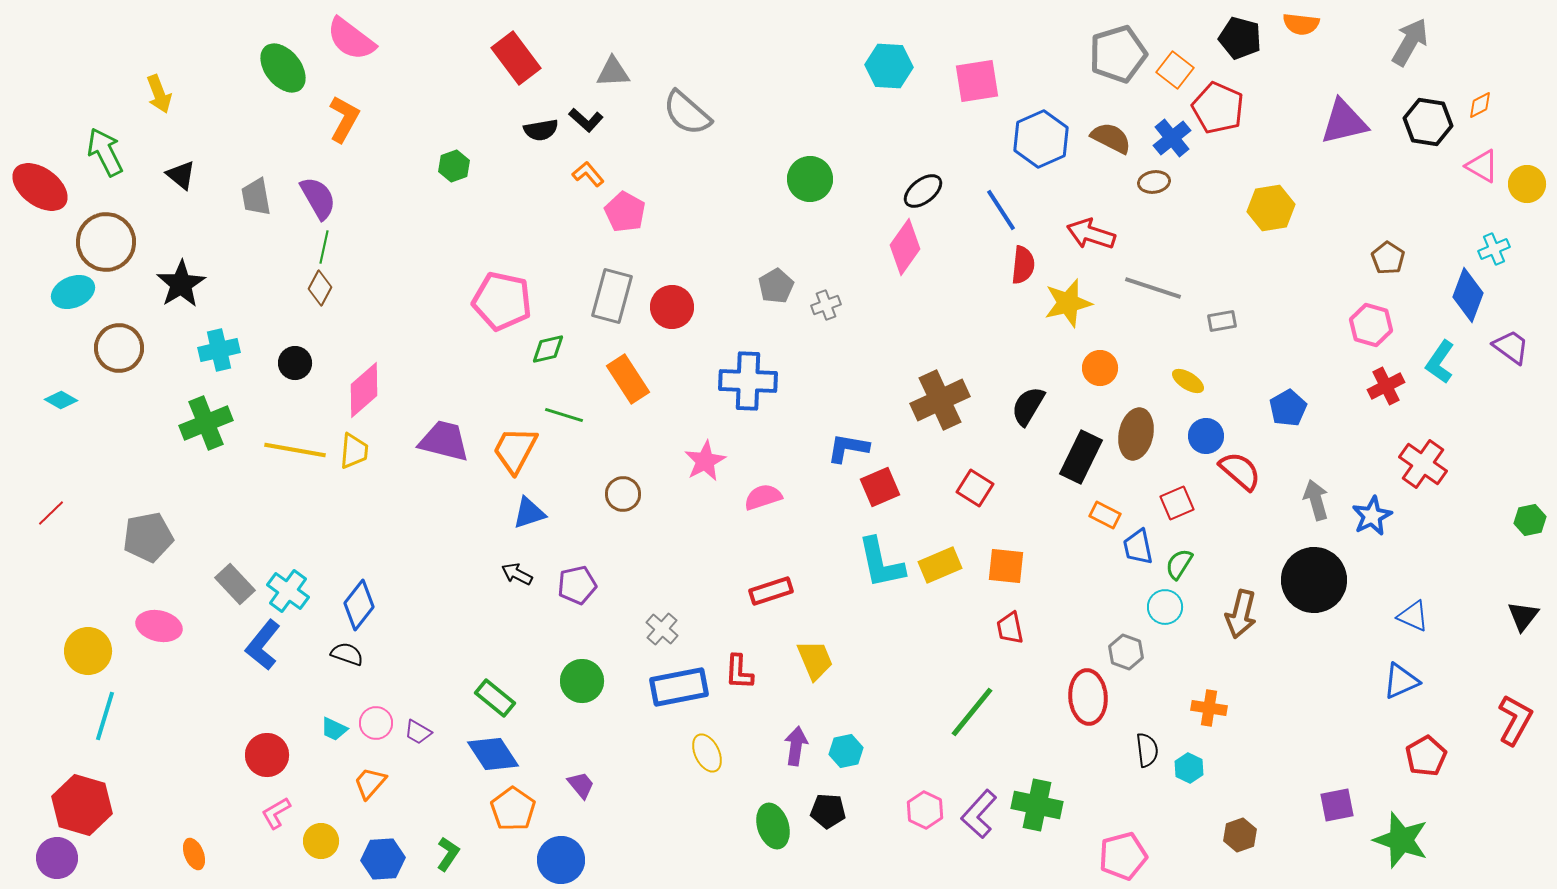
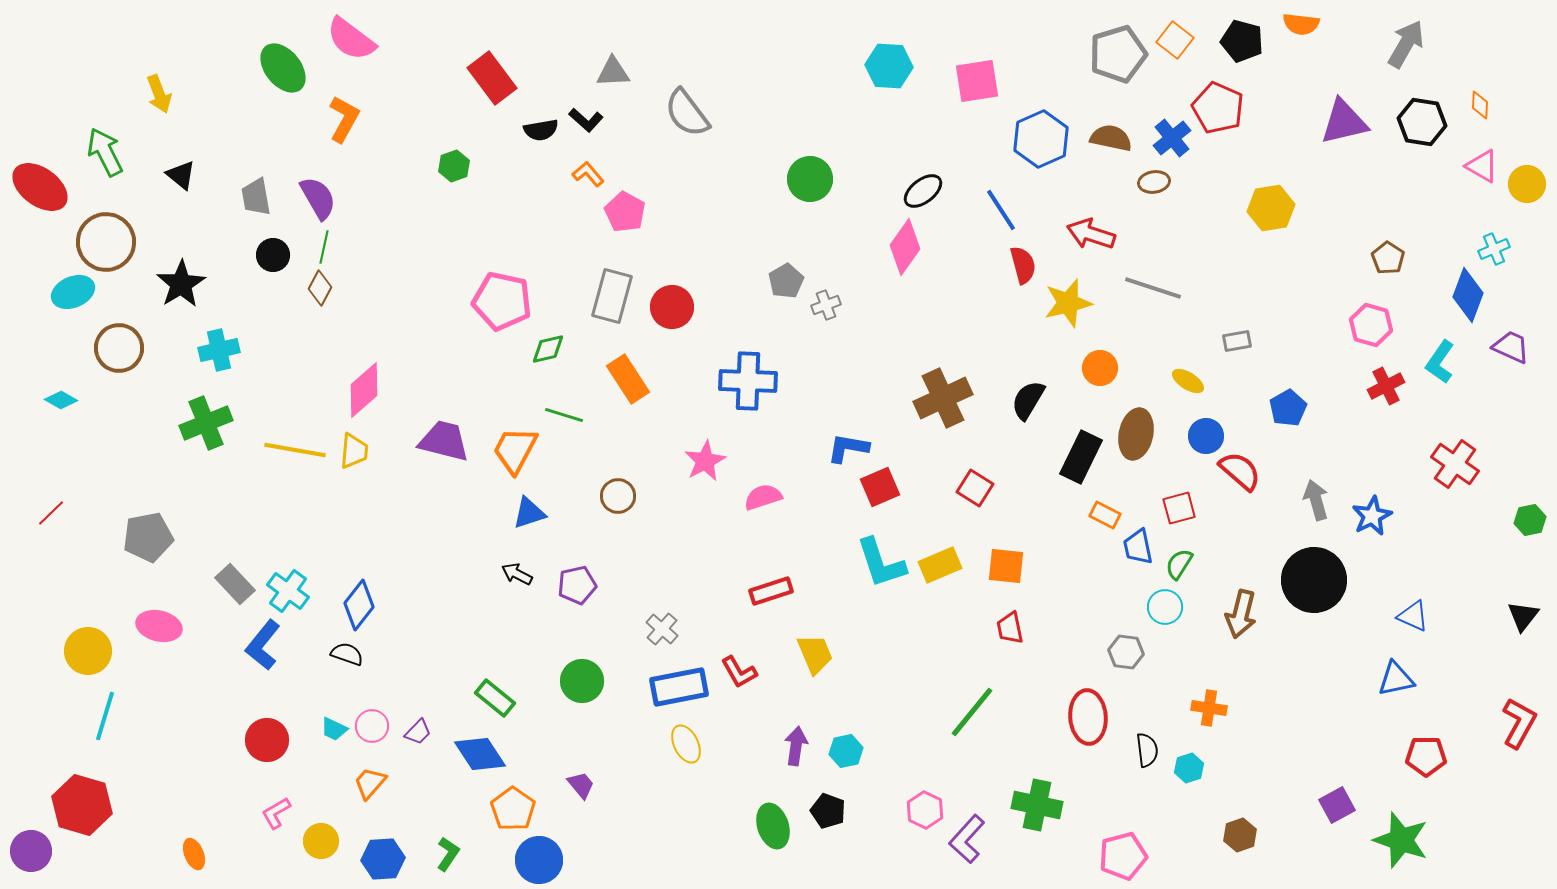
black pentagon at (1240, 38): moved 2 px right, 3 px down
gray arrow at (1410, 42): moved 4 px left, 2 px down
red rectangle at (516, 58): moved 24 px left, 20 px down
orange square at (1175, 70): moved 30 px up
orange diamond at (1480, 105): rotated 60 degrees counterclockwise
gray semicircle at (687, 113): rotated 12 degrees clockwise
black hexagon at (1428, 122): moved 6 px left
brown semicircle at (1111, 138): rotated 15 degrees counterclockwise
red semicircle at (1023, 265): rotated 21 degrees counterclockwise
gray pentagon at (776, 286): moved 10 px right, 5 px up
gray rectangle at (1222, 321): moved 15 px right, 20 px down
purple trapezoid at (1511, 347): rotated 12 degrees counterclockwise
black circle at (295, 363): moved 22 px left, 108 px up
brown cross at (940, 400): moved 3 px right, 2 px up
black semicircle at (1028, 406): moved 6 px up
red cross at (1423, 464): moved 32 px right
brown circle at (623, 494): moved 5 px left, 2 px down
red square at (1177, 503): moved 2 px right, 5 px down; rotated 8 degrees clockwise
cyan L-shape at (881, 563): rotated 6 degrees counterclockwise
gray hexagon at (1126, 652): rotated 12 degrees counterclockwise
yellow trapezoid at (815, 660): moved 6 px up
red L-shape at (739, 672): rotated 33 degrees counterclockwise
blue triangle at (1401, 681): moved 5 px left, 2 px up; rotated 12 degrees clockwise
red ellipse at (1088, 697): moved 20 px down
red L-shape at (1515, 720): moved 4 px right, 3 px down
pink circle at (376, 723): moved 4 px left, 3 px down
purple trapezoid at (418, 732): rotated 76 degrees counterclockwise
yellow ellipse at (707, 753): moved 21 px left, 9 px up
blue diamond at (493, 754): moved 13 px left
red circle at (267, 755): moved 15 px up
red pentagon at (1426, 756): rotated 30 degrees clockwise
cyan hexagon at (1189, 768): rotated 16 degrees clockwise
purple square at (1337, 805): rotated 18 degrees counterclockwise
black pentagon at (828, 811): rotated 16 degrees clockwise
purple L-shape at (979, 814): moved 12 px left, 25 px down
purple circle at (57, 858): moved 26 px left, 7 px up
blue circle at (561, 860): moved 22 px left
